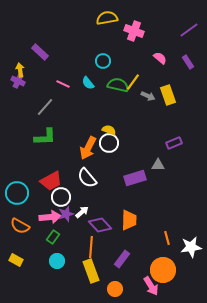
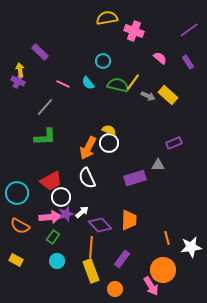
yellow rectangle at (168, 95): rotated 30 degrees counterclockwise
white semicircle at (87, 178): rotated 15 degrees clockwise
